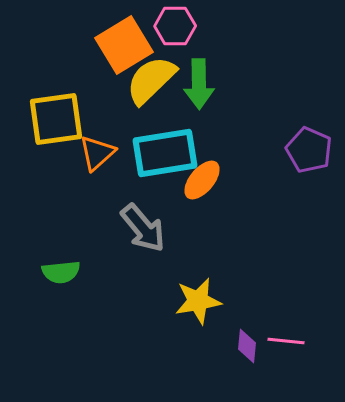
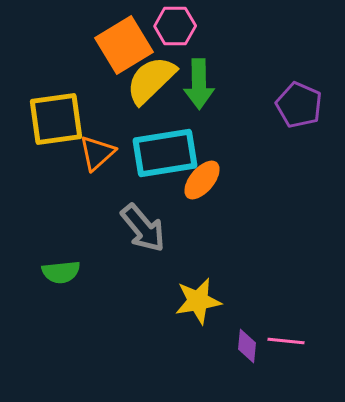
purple pentagon: moved 10 px left, 45 px up
